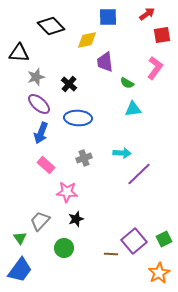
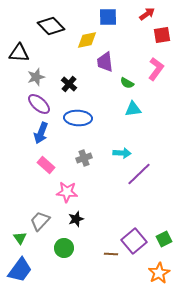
pink L-shape: moved 1 px right, 1 px down
